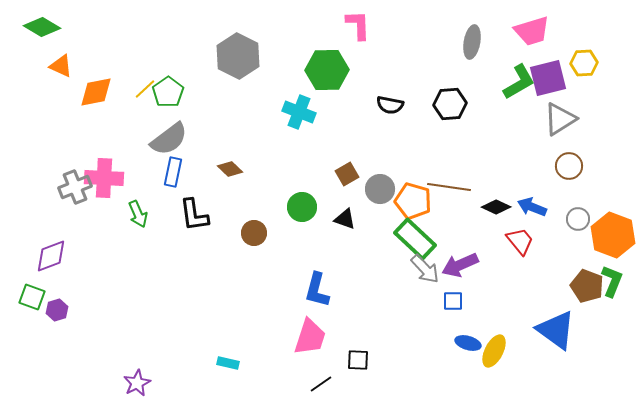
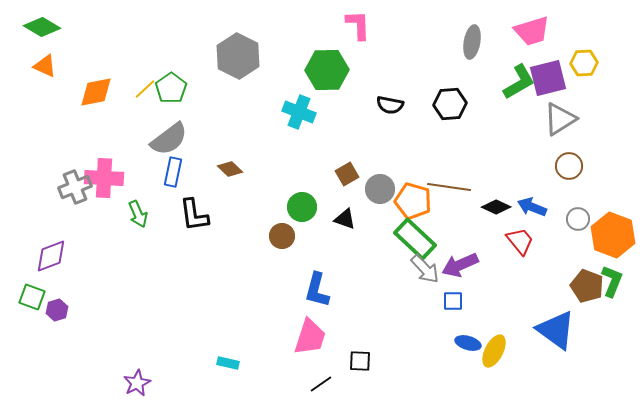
orange triangle at (61, 66): moved 16 px left
green pentagon at (168, 92): moved 3 px right, 4 px up
brown circle at (254, 233): moved 28 px right, 3 px down
black square at (358, 360): moved 2 px right, 1 px down
